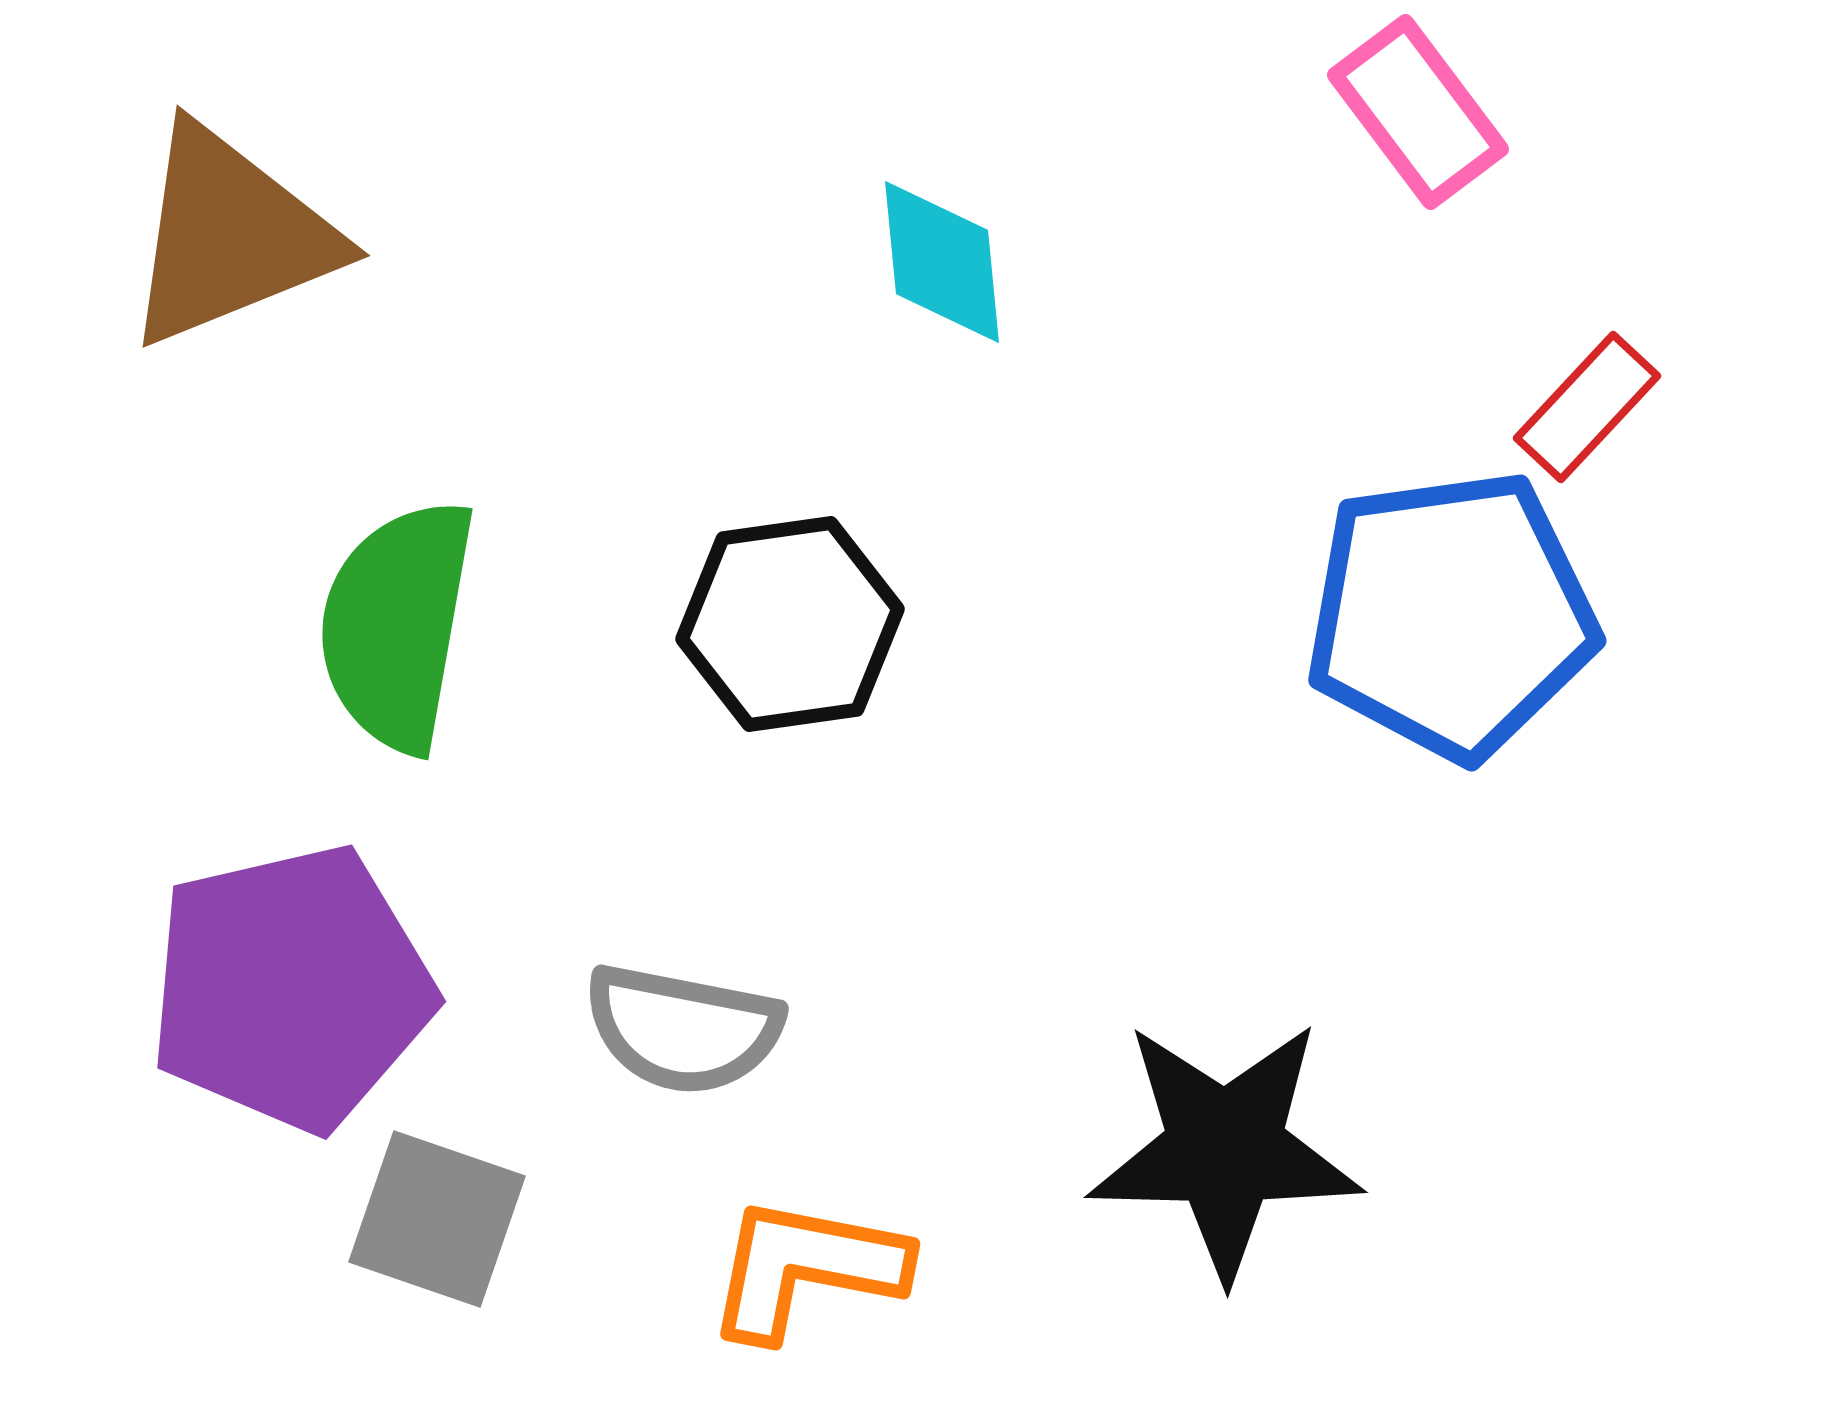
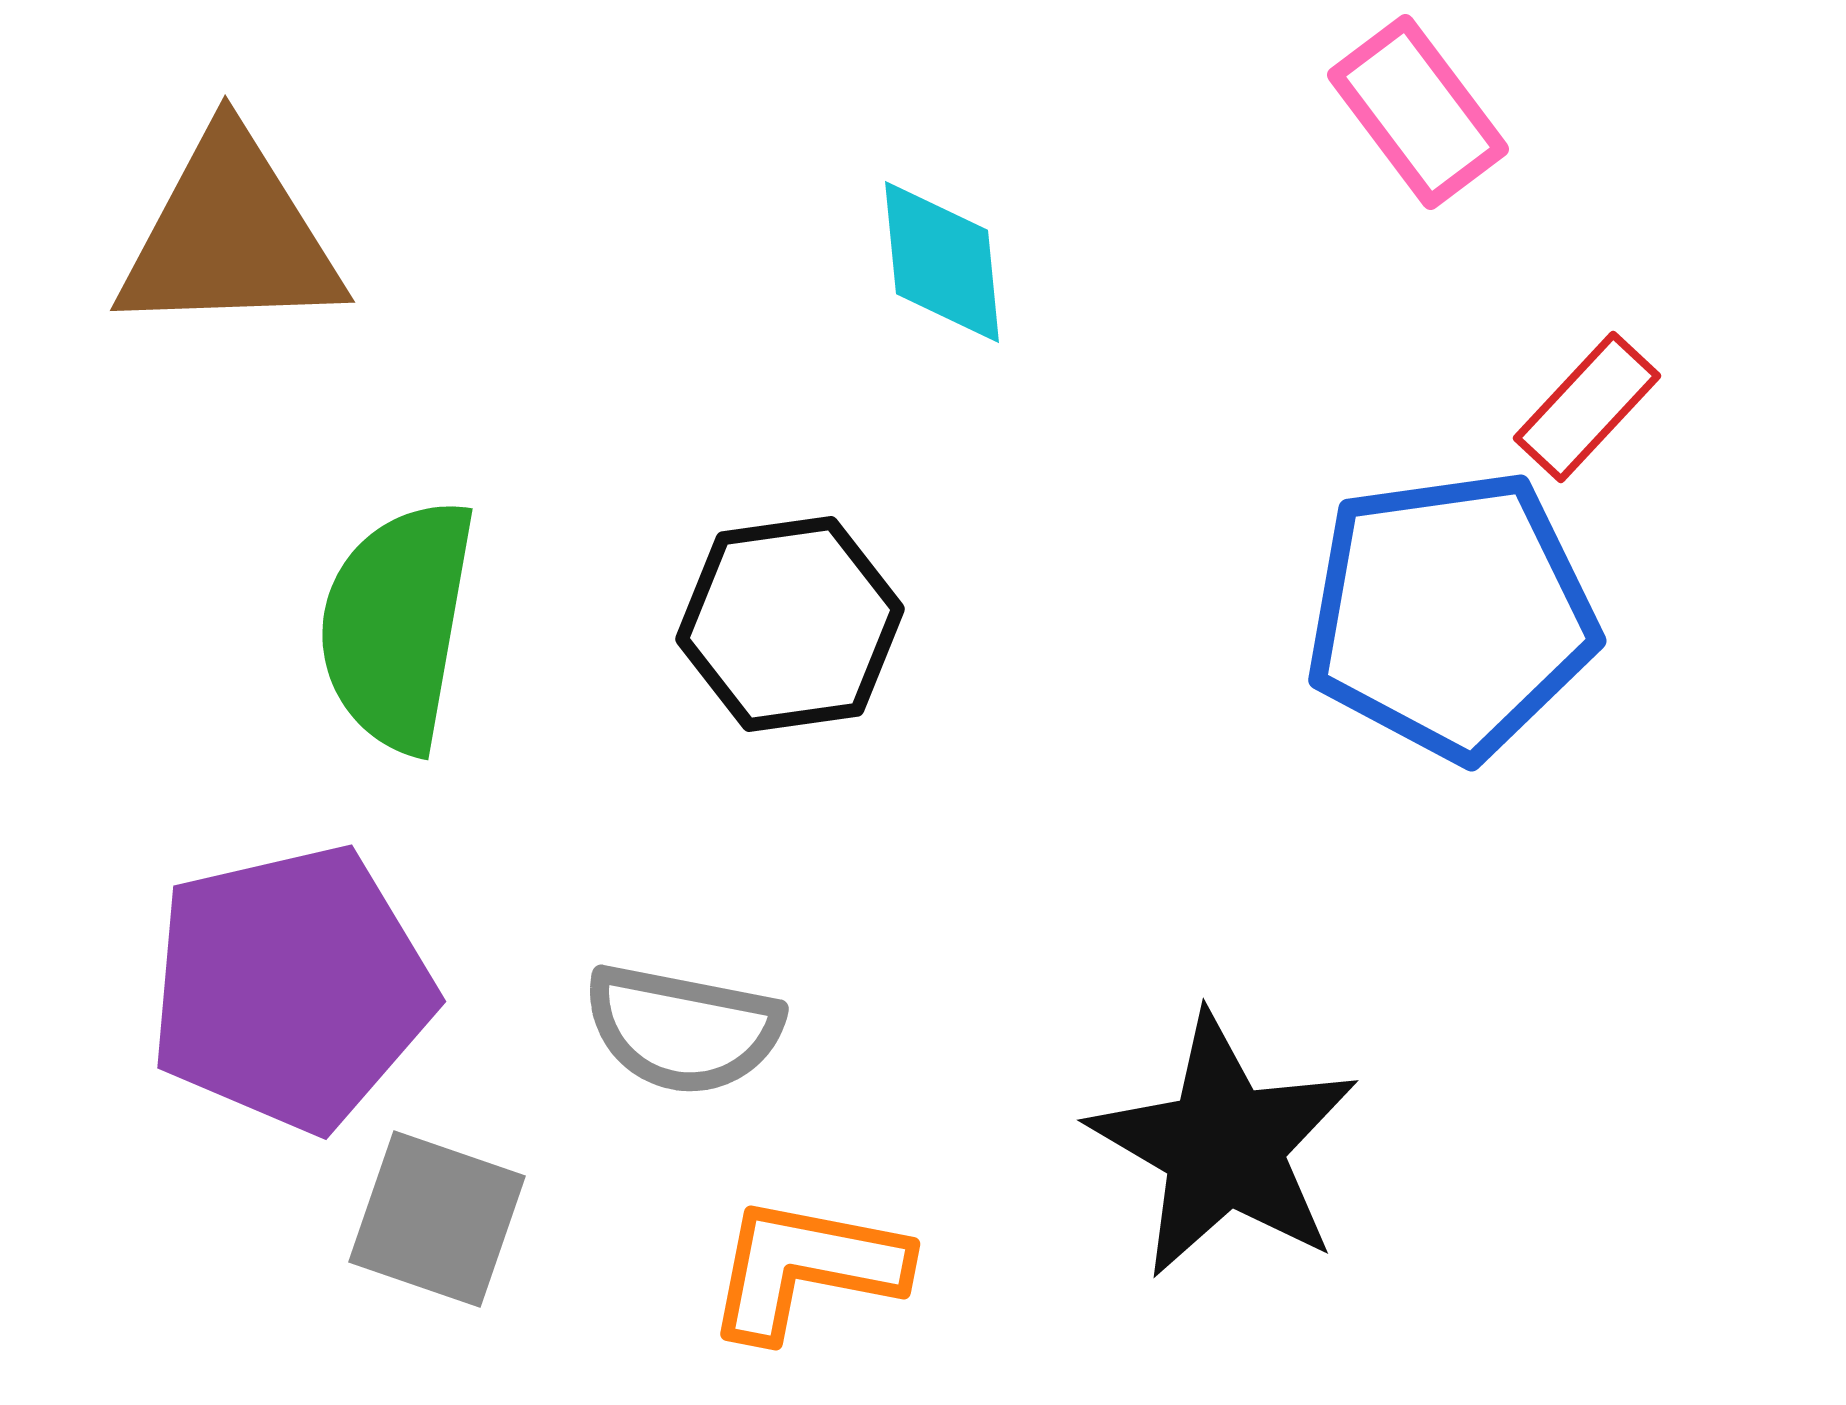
brown triangle: rotated 20 degrees clockwise
black star: moved 1 px left, 3 px up; rotated 29 degrees clockwise
